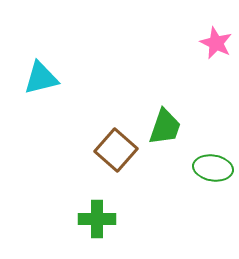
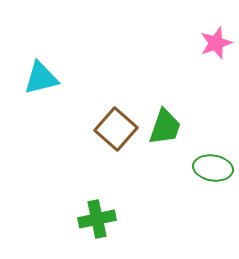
pink star: rotated 28 degrees clockwise
brown square: moved 21 px up
green cross: rotated 12 degrees counterclockwise
